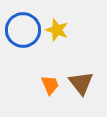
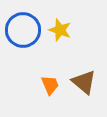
yellow star: moved 3 px right
brown triangle: moved 3 px right, 1 px up; rotated 12 degrees counterclockwise
